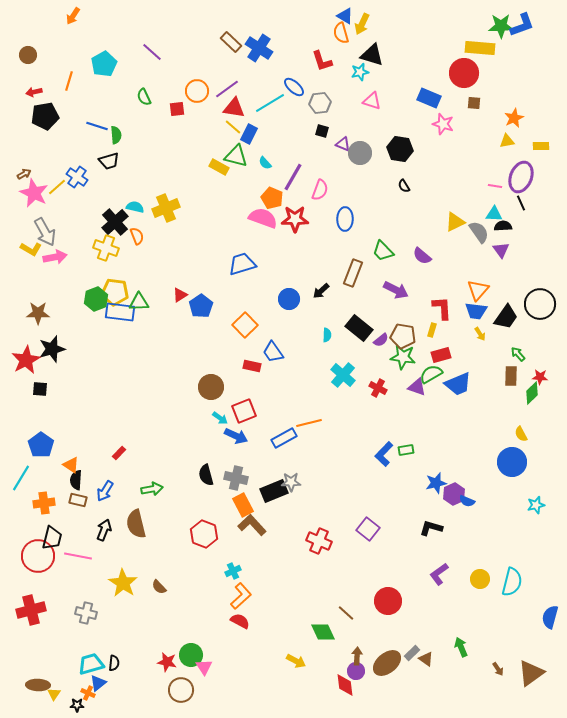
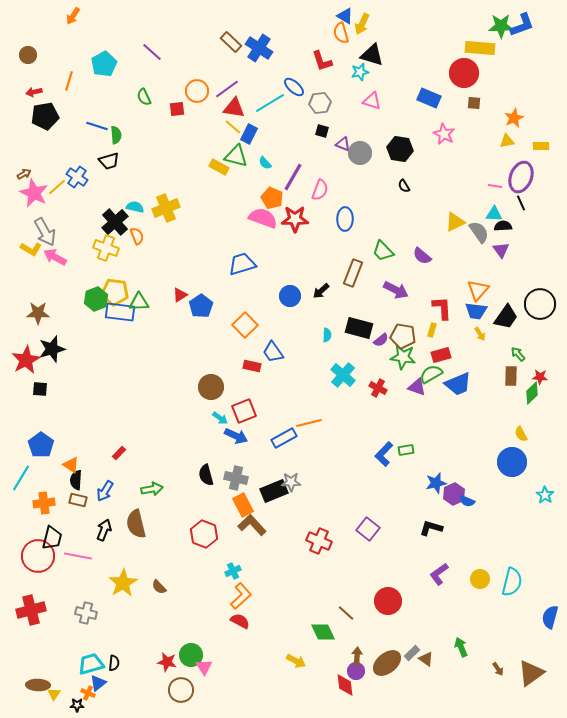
pink star at (443, 124): moved 1 px right, 10 px down; rotated 10 degrees clockwise
pink arrow at (55, 257): rotated 140 degrees counterclockwise
blue circle at (289, 299): moved 1 px right, 3 px up
black rectangle at (359, 328): rotated 24 degrees counterclockwise
cyan star at (536, 505): moved 9 px right, 10 px up; rotated 24 degrees counterclockwise
yellow star at (123, 583): rotated 8 degrees clockwise
